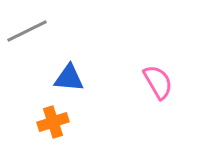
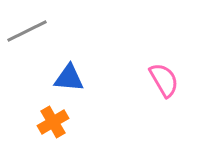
pink semicircle: moved 6 px right, 2 px up
orange cross: rotated 12 degrees counterclockwise
